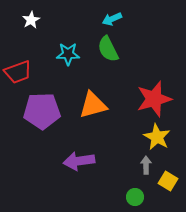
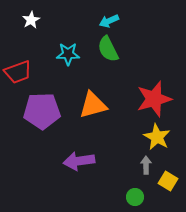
cyan arrow: moved 3 px left, 2 px down
